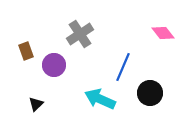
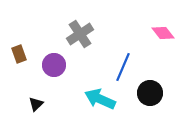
brown rectangle: moved 7 px left, 3 px down
